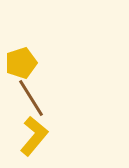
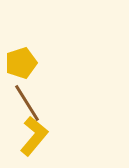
brown line: moved 4 px left, 5 px down
